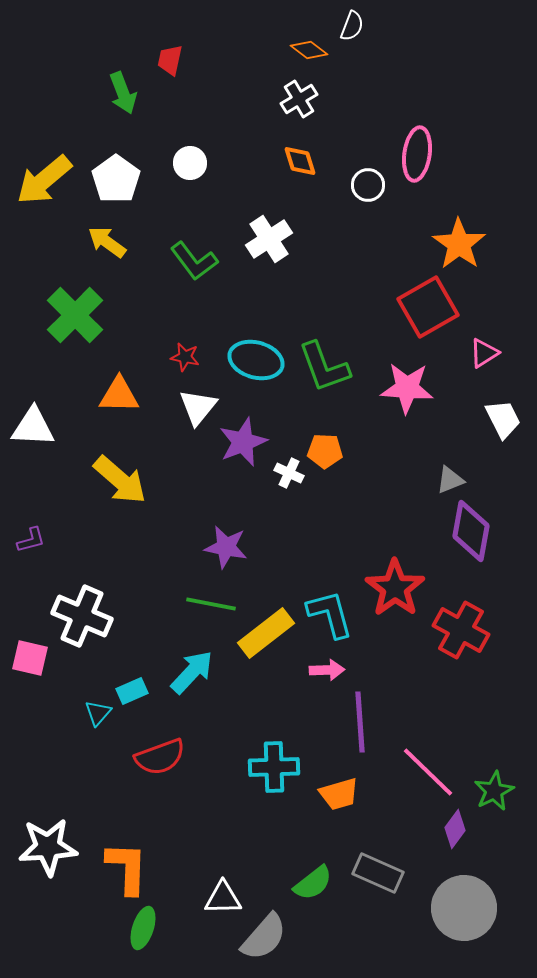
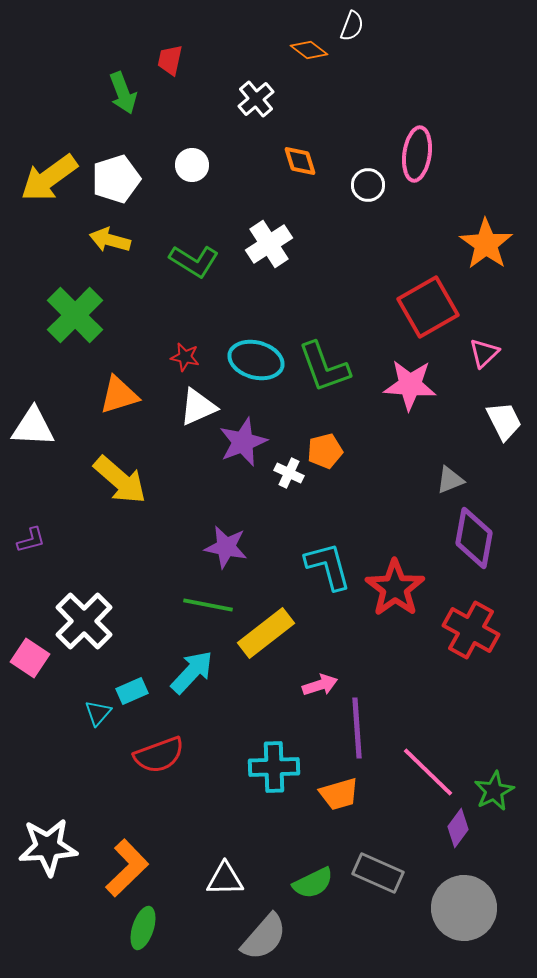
white cross at (299, 99): moved 43 px left; rotated 9 degrees counterclockwise
white circle at (190, 163): moved 2 px right, 2 px down
white pentagon at (116, 179): rotated 18 degrees clockwise
yellow arrow at (44, 180): moved 5 px right, 2 px up; rotated 4 degrees clockwise
white cross at (269, 239): moved 5 px down
yellow arrow at (107, 242): moved 3 px right, 2 px up; rotated 21 degrees counterclockwise
orange star at (459, 244): moved 27 px right
green L-shape at (194, 261): rotated 21 degrees counterclockwise
pink triangle at (484, 353): rotated 12 degrees counterclockwise
pink star at (407, 388): moved 3 px right, 3 px up
orange triangle at (119, 395): rotated 18 degrees counterclockwise
white triangle at (198, 407): rotated 27 degrees clockwise
white trapezoid at (503, 419): moved 1 px right, 2 px down
orange pentagon at (325, 451): rotated 16 degrees counterclockwise
purple diamond at (471, 531): moved 3 px right, 7 px down
green line at (211, 604): moved 3 px left, 1 px down
cyan L-shape at (330, 614): moved 2 px left, 48 px up
white cross at (82, 616): moved 2 px right, 5 px down; rotated 22 degrees clockwise
red cross at (461, 630): moved 10 px right
pink square at (30, 658): rotated 21 degrees clockwise
pink arrow at (327, 670): moved 7 px left, 15 px down; rotated 16 degrees counterclockwise
purple line at (360, 722): moved 3 px left, 6 px down
red semicircle at (160, 757): moved 1 px left, 2 px up
purple diamond at (455, 829): moved 3 px right, 1 px up
orange L-shape at (127, 868): rotated 44 degrees clockwise
green semicircle at (313, 883): rotated 12 degrees clockwise
white triangle at (223, 898): moved 2 px right, 19 px up
